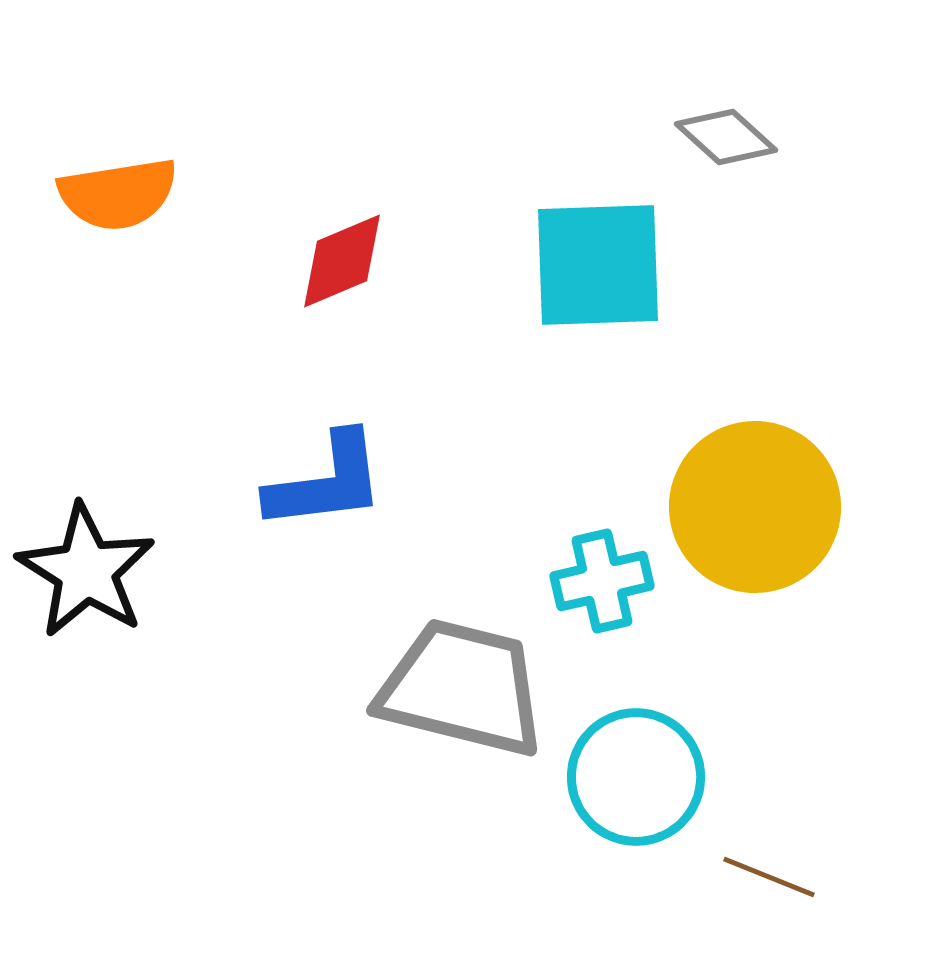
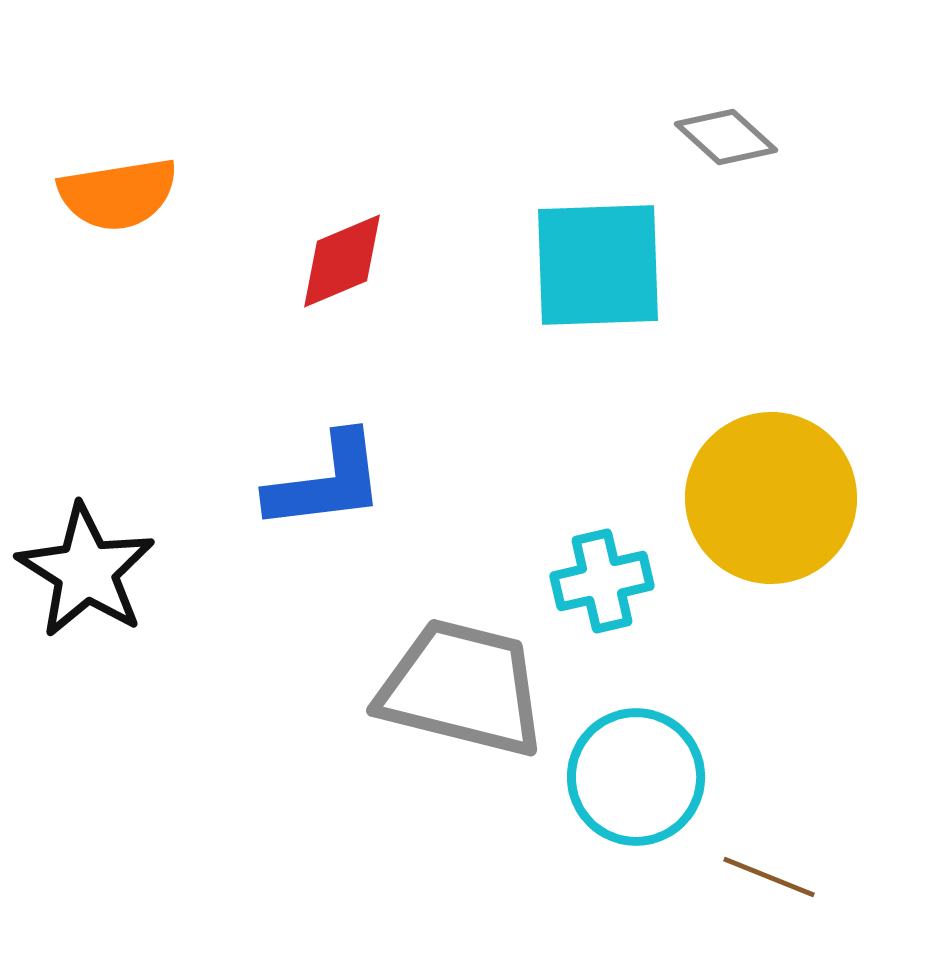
yellow circle: moved 16 px right, 9 px up
